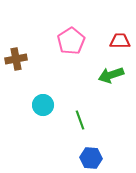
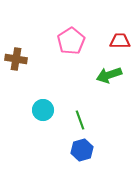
brown cross: rotated 20 degrees clockwise
green arrow: moved 2 px left
cyan circle: moved 5 px down
blue hexagon: moved 9 px left, 8 px up; rotated 20 degrees counterclockwise
